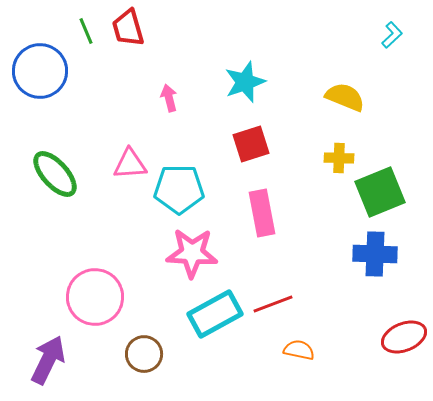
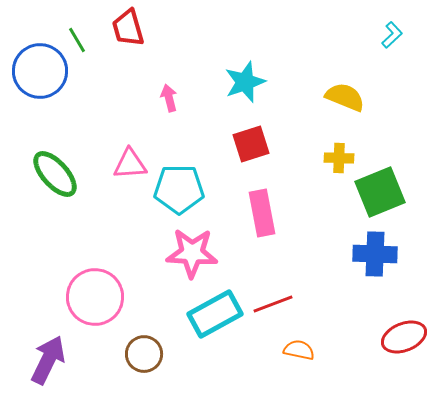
green line: moved 9 px left, 9 px down; rotated 8 degrees counterclockwise
